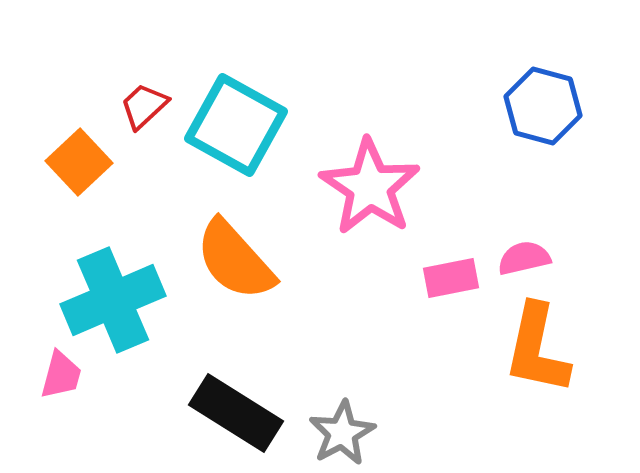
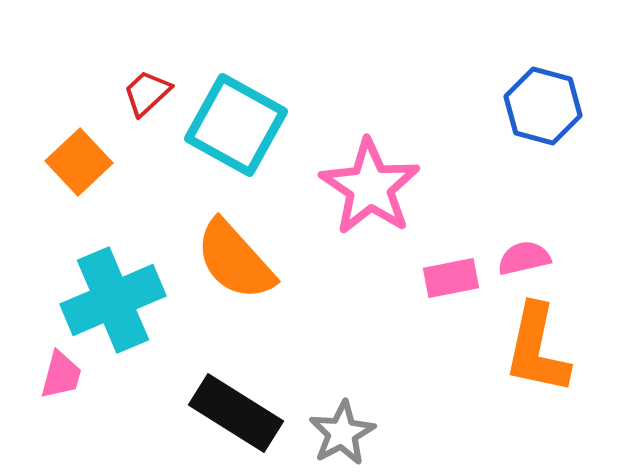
red trapezoid: moved 3 px right, 13 px up
